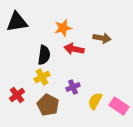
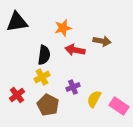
brown arrow: moved 3 px down
red arrow: moved 1 px right, 1 px down
yellow semicircle: moved 1 px left, 2 px up
